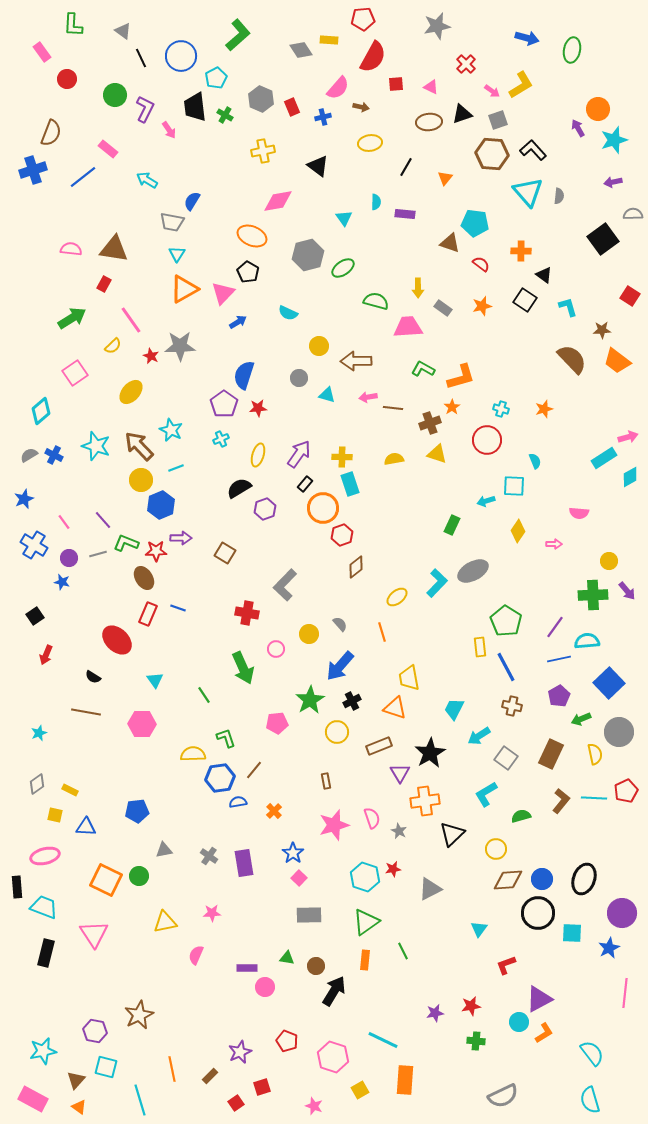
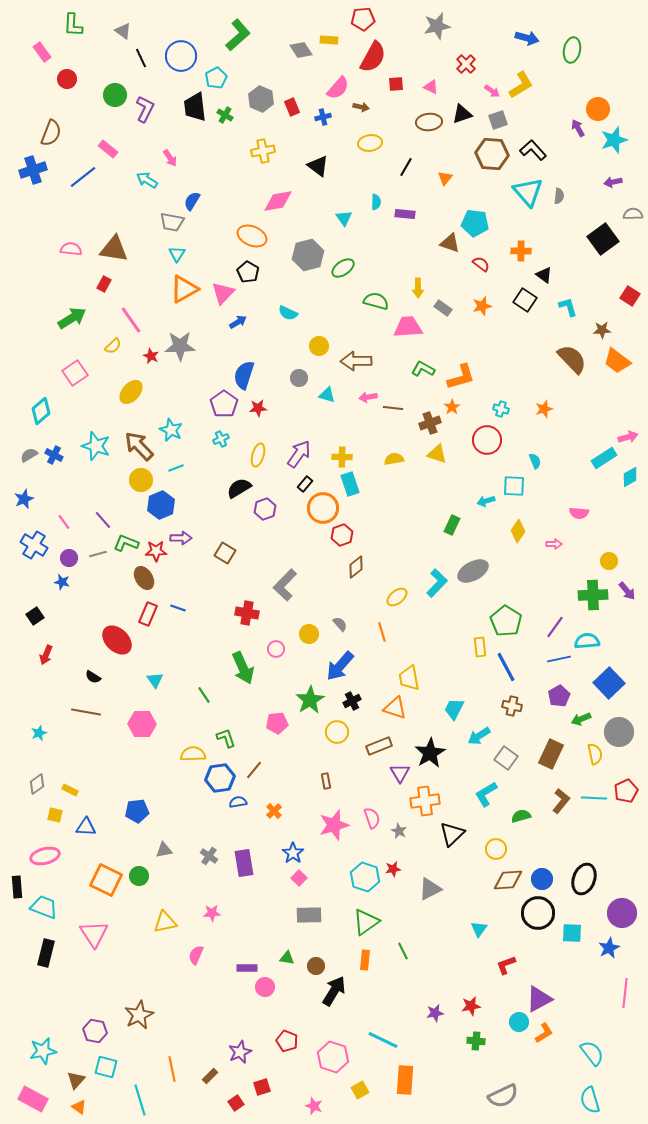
pink arrow at (169, 130): moved 1 px right, 28 px down
